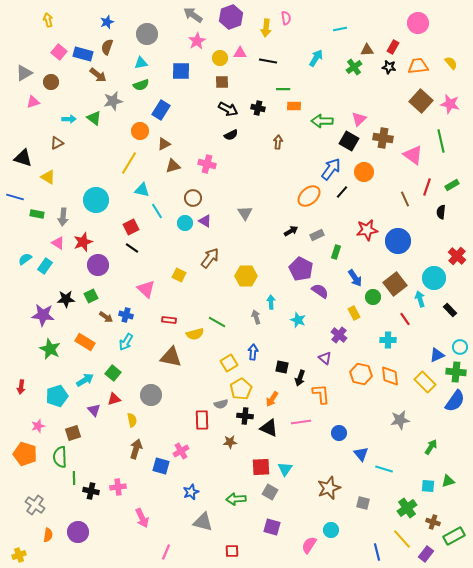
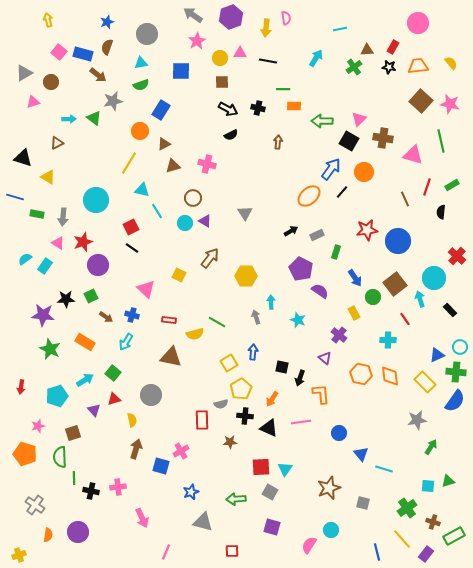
pink triangle at (413, 155): rotated 20 degrees counterclockwise
blue cross at (126, 315): moved 6 px right
gray star at (400, 420): moved 17 px right
